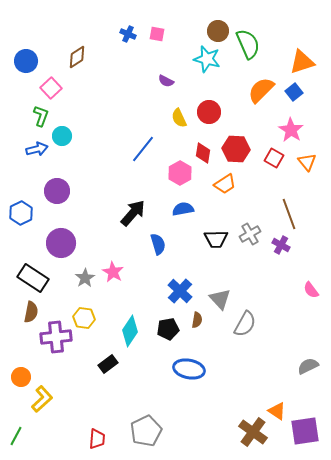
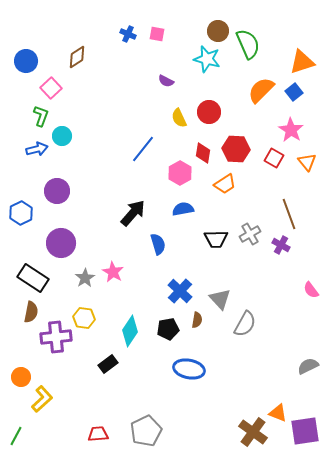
orange triangle at (277, 411): moved 1 px right, 2 px down; rotated 12 degrees counterclockwise
red trapezoid at (97, 439): moved 1 px right, 5 px up; rotated 100 degrees counterclockwise
